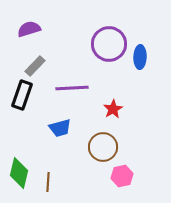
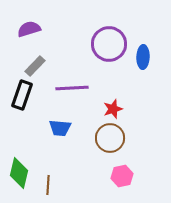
blue ellipse: moved 3 px right
red star: rotated 12 degrees clockwise
blue trapezoid: rotated 20 degrees clockwise
brown circle: moved 7 px right, 9 px up
brown line: moved 3 px down
